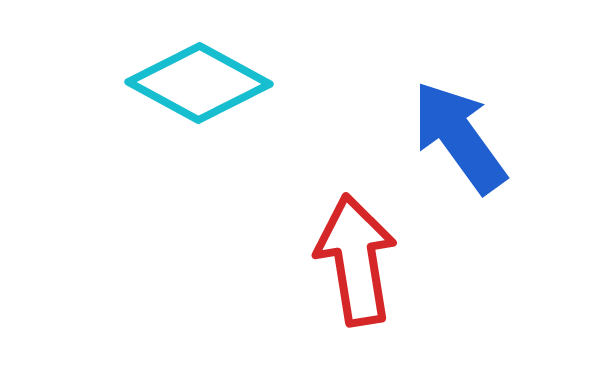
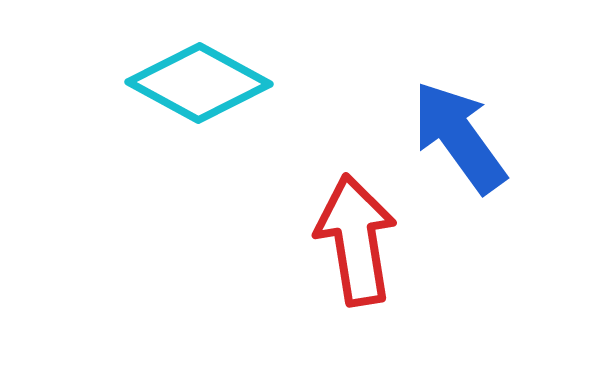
red arrow: moved 20 px up
